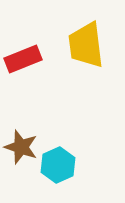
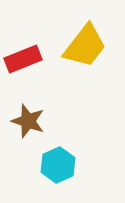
yellow trapezoid: moved 1 px left, 1 px down; rotated 135 degrees counterclockwise
brown star: moved 7 px right, 26 px up
